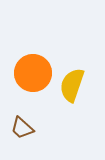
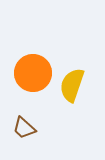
brown trapezoid: moved 2 px right
